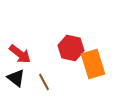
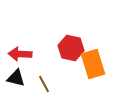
red arrow: rotated 145 degrees clockwise
black triangle: rotated 24 degrees counterclockwise
brown line: moved 2 px down
